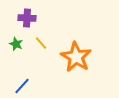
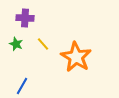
purple cross: moved 2 px left
yellow line: moved 2 px right, 1 px down
blue line: rotated 12 degrees counterclockwise
